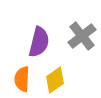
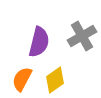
gray cross: rotated 8 degrees clockwise
orange semicircle: rotated 25 degrees clockwise
